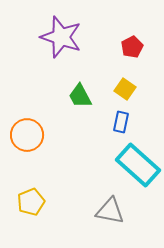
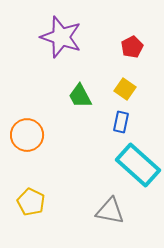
yellow pentagon: rotated 24 degrees counterclockwise
